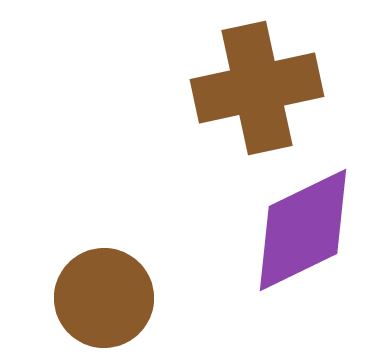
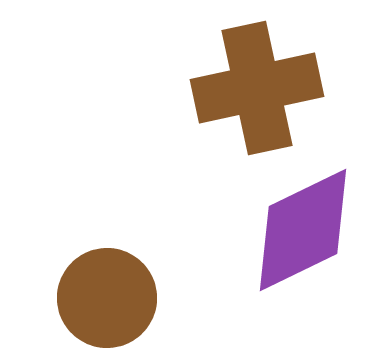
brown circle: moved 3 px right
